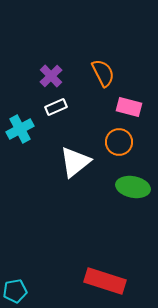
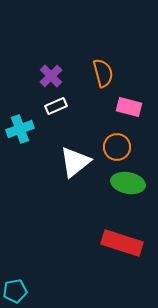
orange semicircle: rotated 12 degrees clockwise
white rectangle: moved 1 px up
cyan cross: rotated 8 degrees clockwise
orange circle: moved 2 px left, 5 px down
green ellipse: moved 5 px left, 4 px up
red rectangle: moved 17 px right, 38 px up
